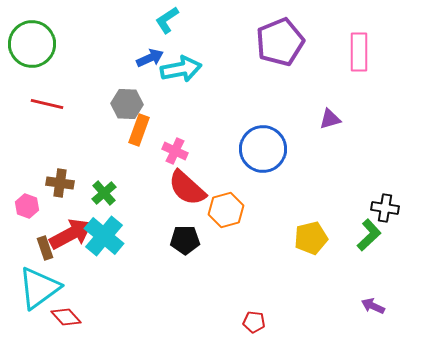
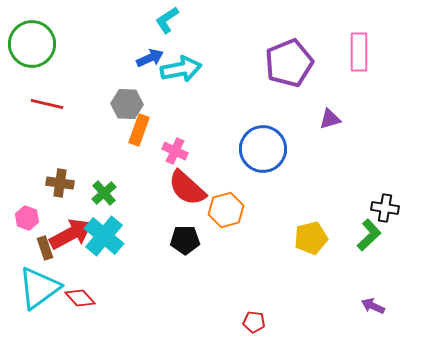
purple pentagon: moved 9 px right, 21 px down
pink hexagon: moved 12 px down
red diamond: moved 14 px right, 19 px up
